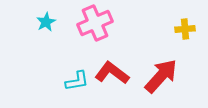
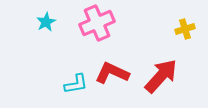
pink cross: moved 2 px right
yellow cross: rotated 12 degrees counterclockwise
red L-shape: rotated 12 degrees counterclockwise
cyan L-shape: moved 1 px left, 3 px down
